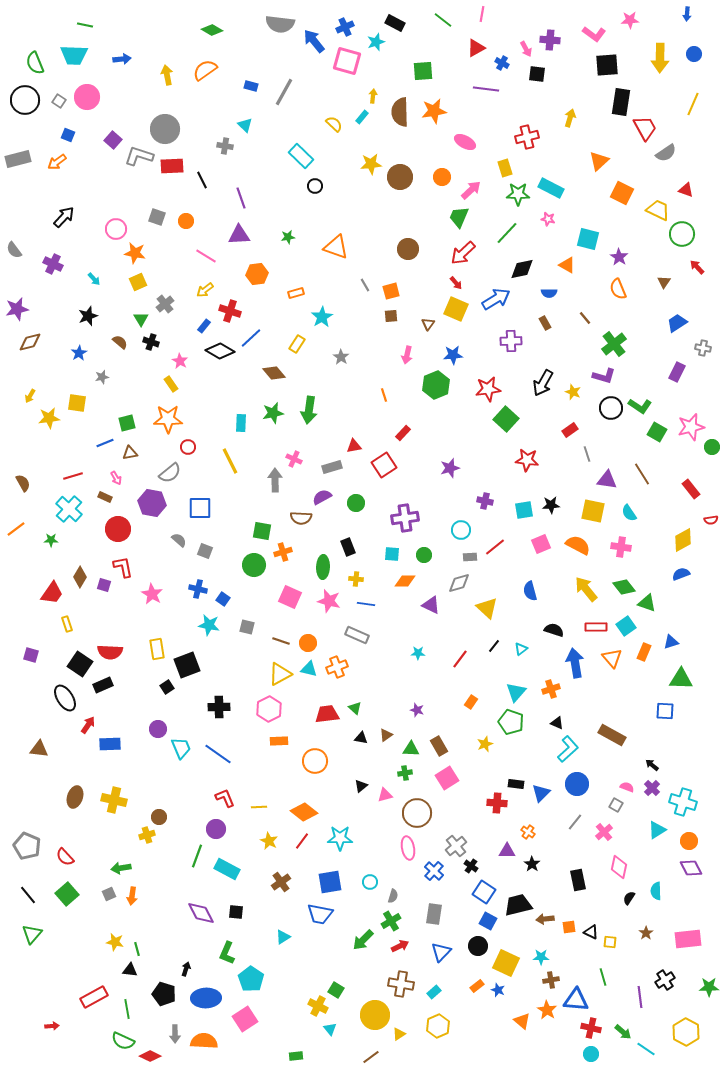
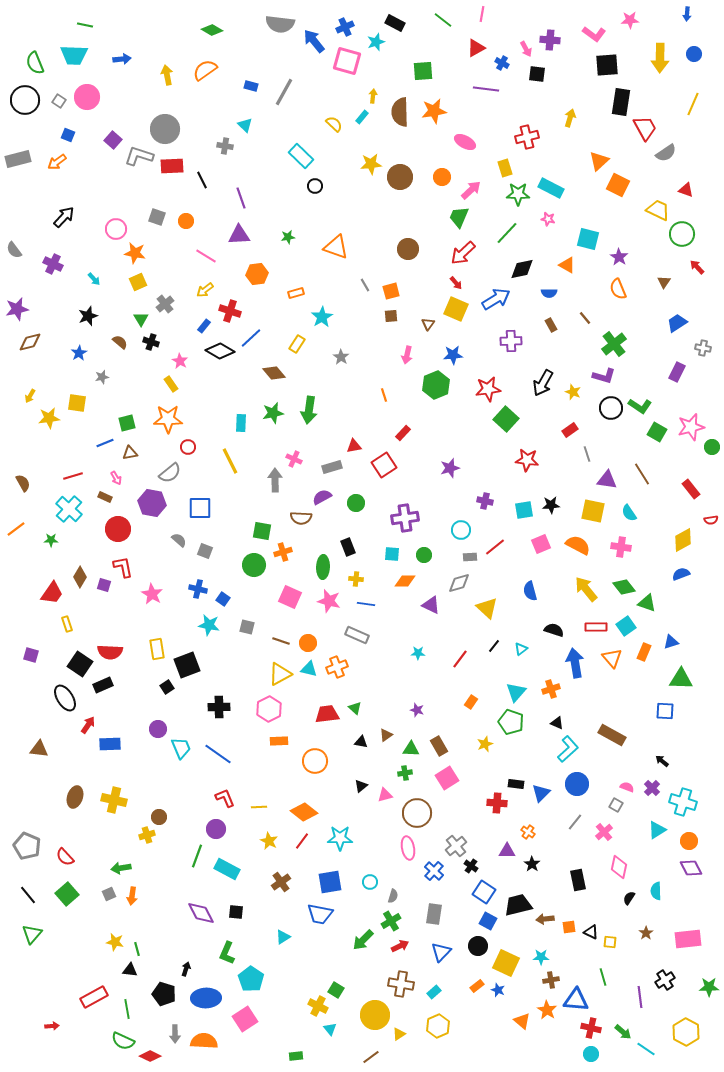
orange square at (622, 193): moved 4 px left, 8 px up
brown rectangle at (545, 323): moved 6 px right, 2 px down
black triangle at (361, 738): moved 4 px down
black arrow at (652, 765): moved 10 px right, 4 px up
